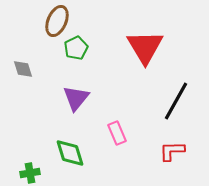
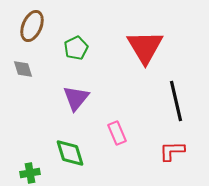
brown ellipse: moved 25 px left, 5 px down
black line: rotated 42 degrees counterclockwise
